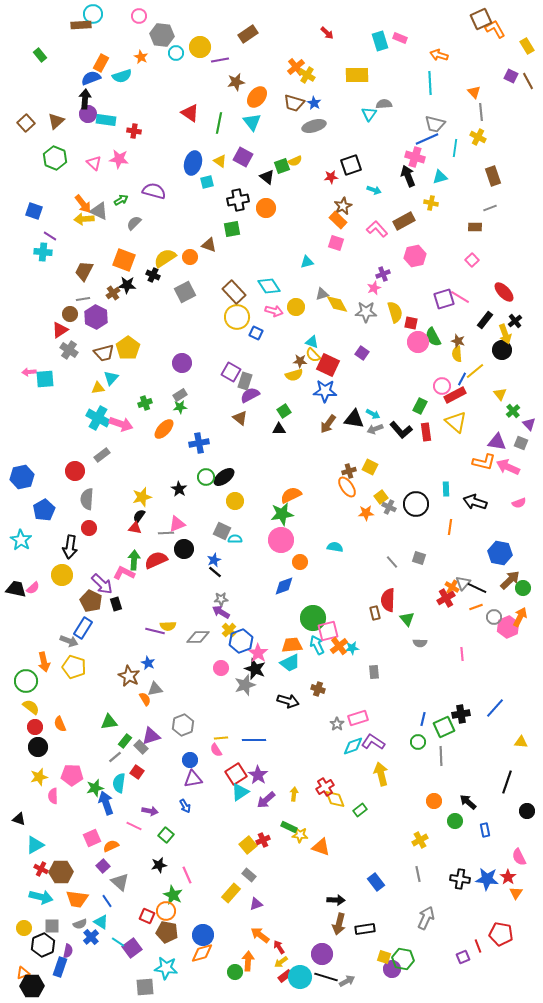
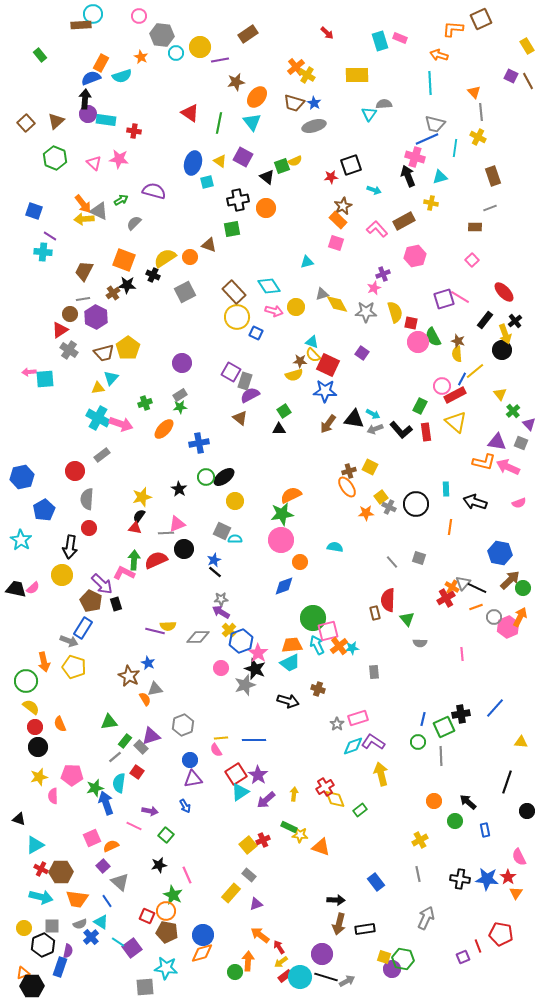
orange L-shape at (495, 29): moved 42 px left; rotated 55 degrees counterclockwise
